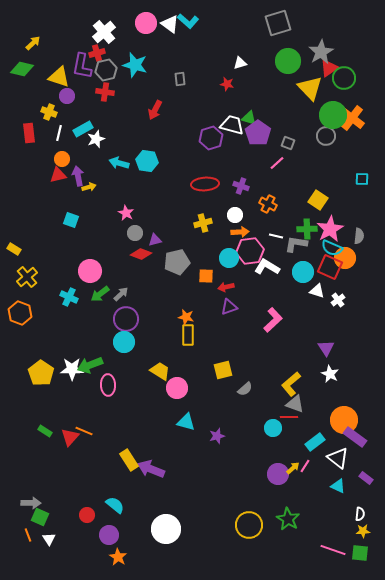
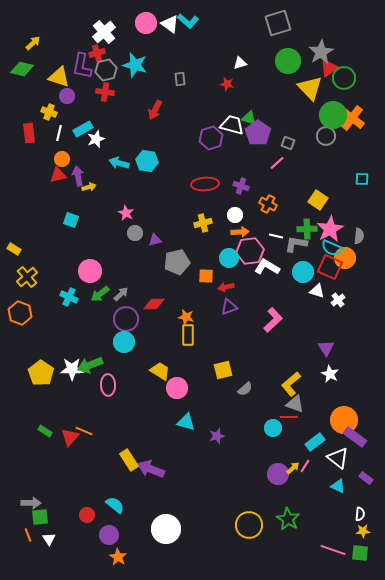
red diamond at (141, 254): moved 13 px right, 50 px down; rotated 20 degrees counterclockwise
green square at (40, 517): rotated 30 degrees counterclockwise
